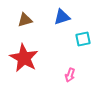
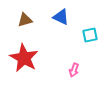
blue triangle: moved 1 px left; rotated 42 degrees clockwise
cyan square: moved 7 px right, 4 px up
pink arrow: moved 4 px right, 5 px up
